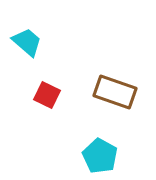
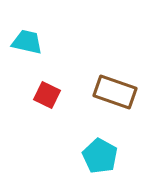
cyan trapezoid: rotated 28 degrees counterclockwise
